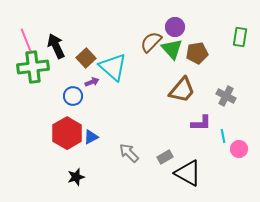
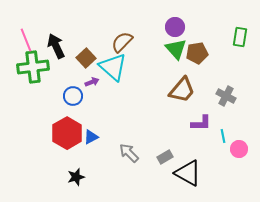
brown semicircle: moved 29 px left
green triangle: moved 4 px right
